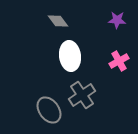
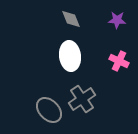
gray diamond: moved 13 px right, 2 px up; rotated 15 degrees clockwise
pink cross: rotated 36 degrees counterclockwise
gray cross: moved 4 px down
gray ellipse: rotated 8 degrees counterclockwise
